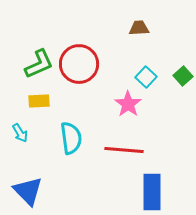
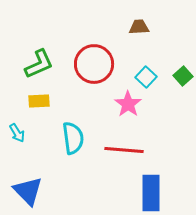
brown trapezoid: moved 1 px up
red circle: moved 15 px right
cyan arrow: moved 3 px left
cyan semicircle: moved 2 px right
blue rectangle: moved 1 px left, 1 px down
